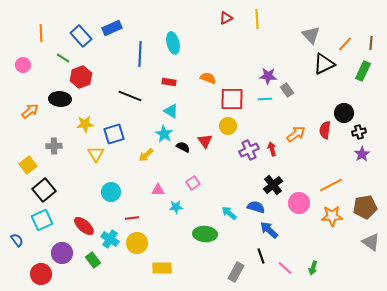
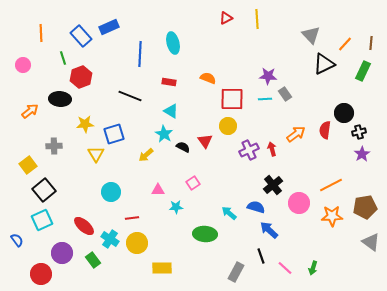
blue rectangle at (112, 28): moved 3 px left, 1 px up
green line at (63, 58): rotated 40 degrees clockwise
gray rectangle at (287, 90): moved 2 px left, 4 px down
